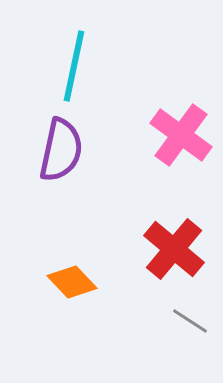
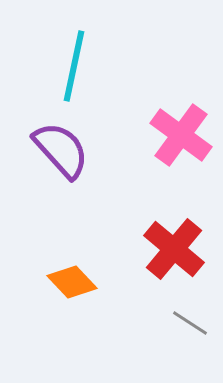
purple semicircle: rotated 54 degrees counterclockwise
gray line: moved 2 px down
